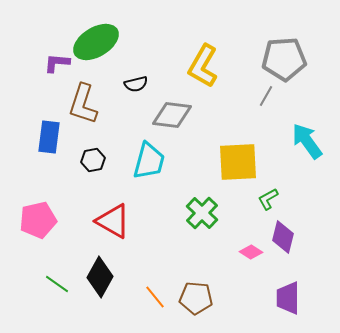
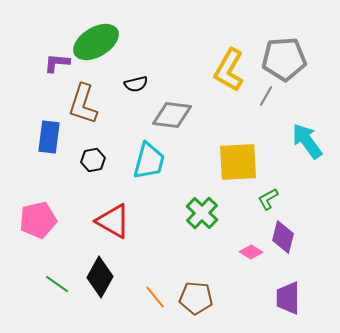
yellow L-shape: moved 26 px right, 4 px down
